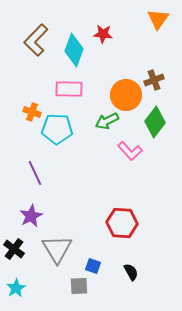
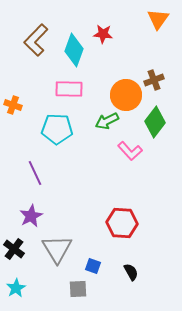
orange cross: moved 19 px left, 7 px up
gray square: moved 1 px left, 3 px down
